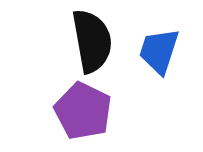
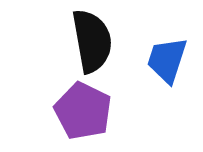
blue trapezoid: moved 8 px right, 9 px down
